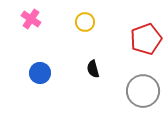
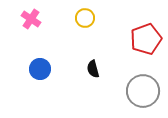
yellow circle: moved 4 px up
blue circle: moved 4 px up
